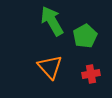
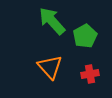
green arrow: rotated 12 degrees counterclockwise
red cross: moved 1 px left
